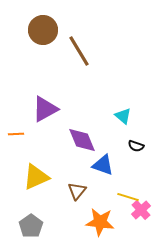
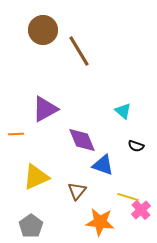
cyan triangle: moved 5 px up
